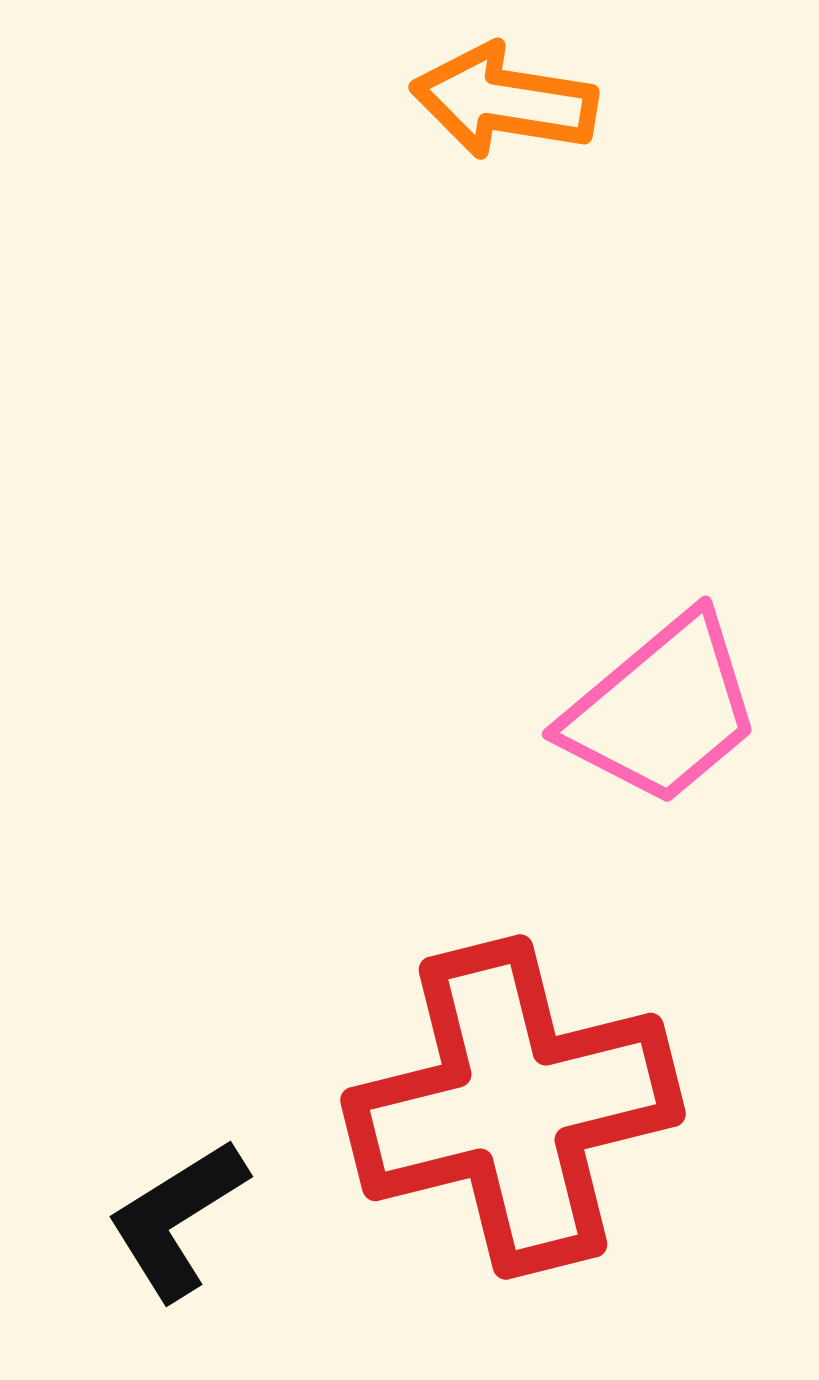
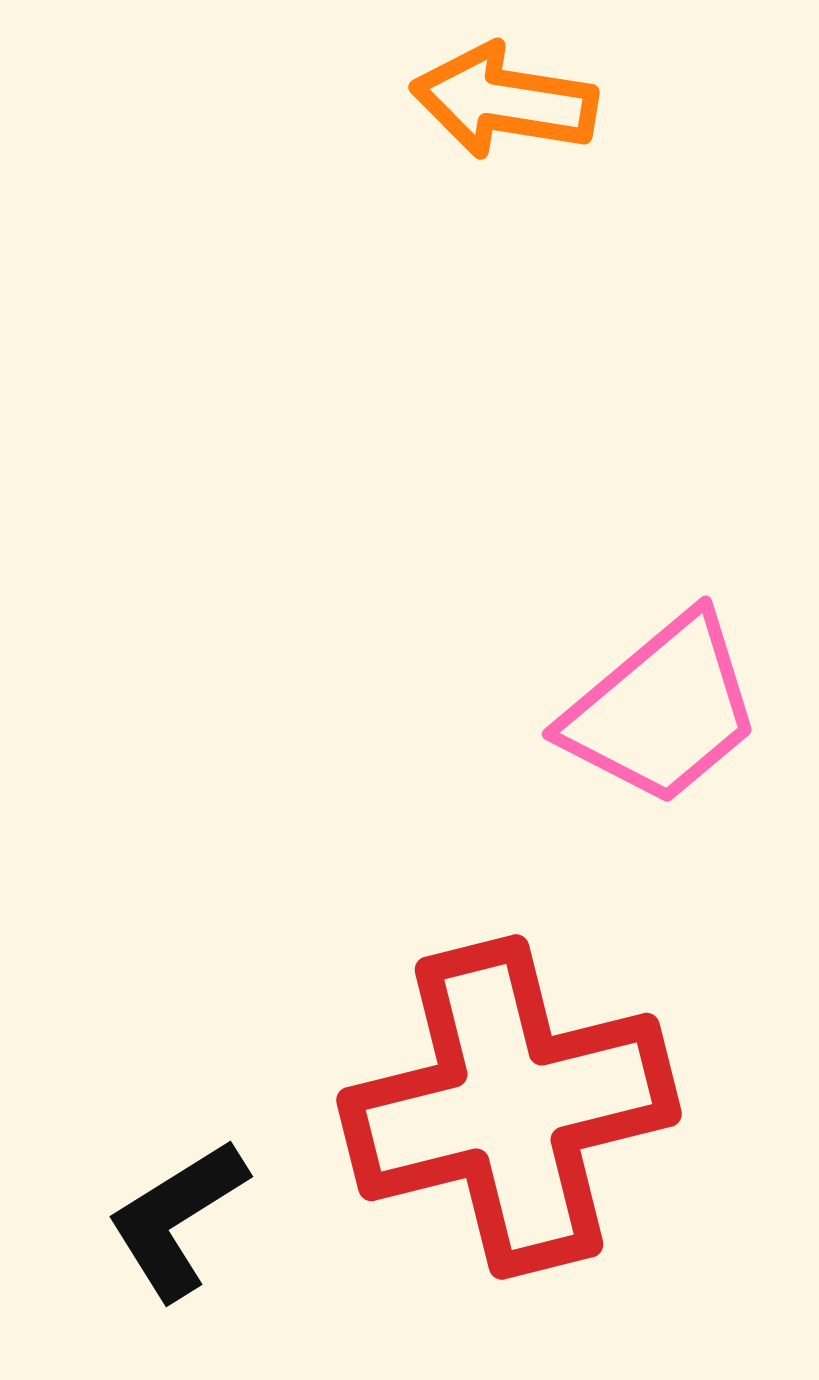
red cross: moved 4 px left
